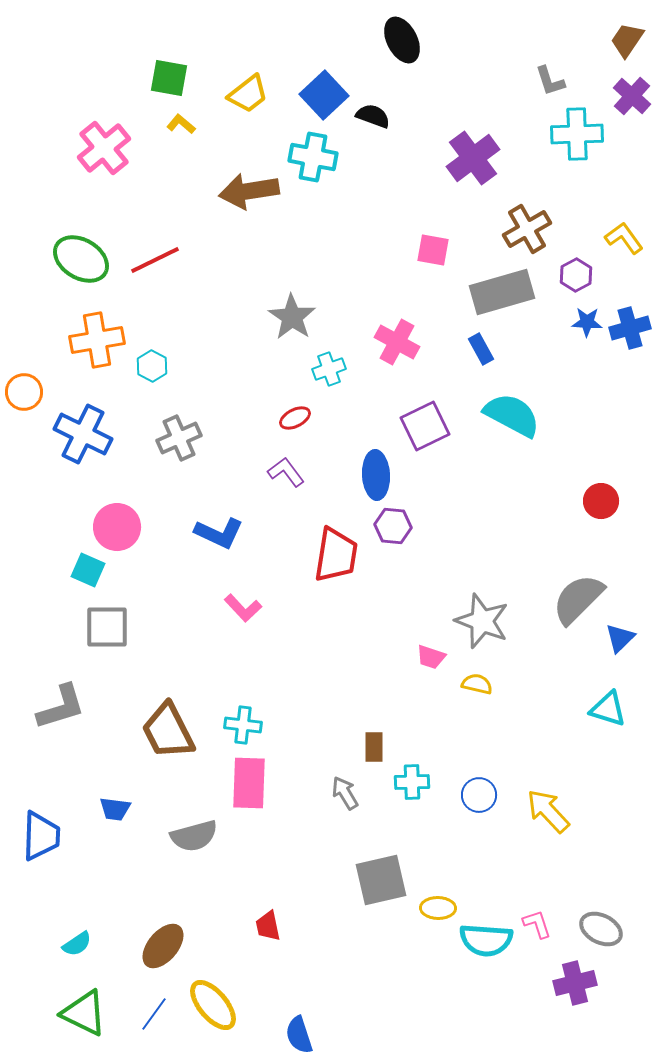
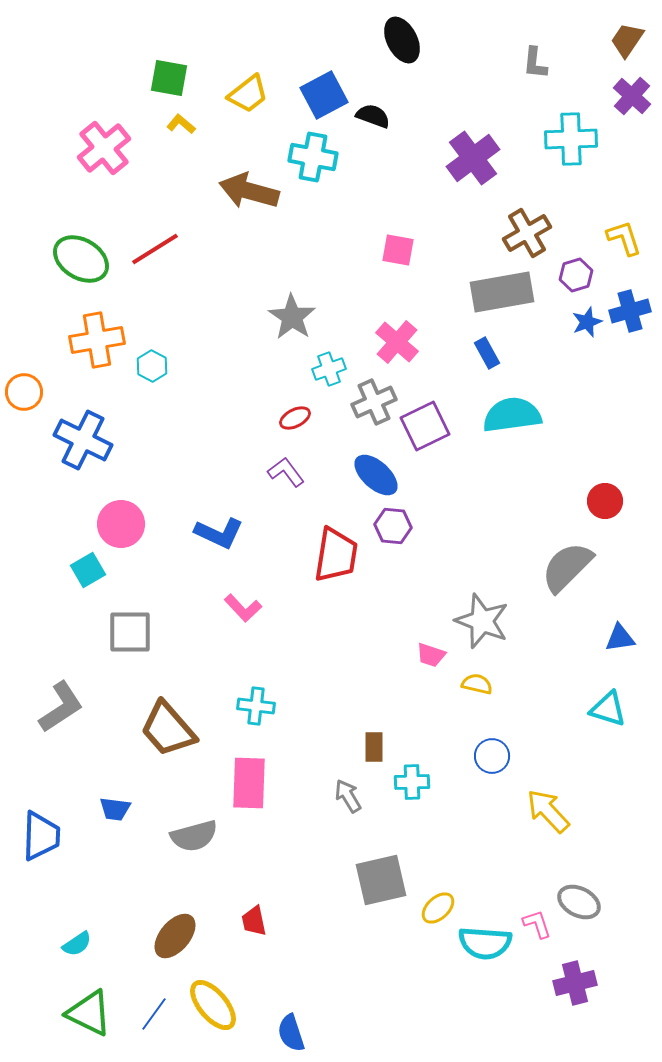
gray L-shape at (550, 81): moved 15 px left, 18 px up; rotated 24 degrees clockwise
blue square at (324, 95): rotated 15 degrees clockwise
cyan cross at (577, 134): moved 6 px left, 5 px down
brown arrow at (249, 191): rotated 24 degrees clockwise
brown cross at (527, 229): moved 4 px down
yellow L-shape at (624, 238): rotated 18 degrees clockwise
pink square at (433, 250): moved 35 px left
red line at (155, 260): moved 11 px up; rotated 6 degrees counterclockwise
purple hexagon at (576, 275): rotated 12 degrees clockwise
gray rectangle at (502, 292): rotated 6 degrees clockwise
blue star at (587, 322): rotated 24 degrees counterclockwise
blue cross at (630, 328): moved 17 px up
pink cross at (397, 342): rotated 12 degrees clockwise
blue rectangle at (481, 349): moved 6 px right, 4 px down
cyan semicircle at (512, 415): rotated 36 degrees counterclockwise
blue cross at (83, 434): moved 6 px down
gray cross at (179, 438): moved 195 px right, 36 px up
blue ellipse at (376, 475): rotated 45 degrees counterclockwise
red circle at (601, 501): moved 4 px right
pink circle at (117, 527): moved 4 px right, 3 px up
cyan square at (88, 570): rotated 36 degrees clockwise
gray semicircle at (578, 599): moved 11 px left, 32 px up
gray square at (107, 627): moved 23 px right, 5 px down
blue triangle at (620, 638): rotated 36 degrees clockwise
pink trapezoid at (431, 657): moved 2 px up
gray L-shape at (61, 707): rotated 16 degrees counterclockwise
cyan cross at (243, 725): moved 13 px right, 19 px up
brown trapezoid at (168, 731): moved 2 px up; rotated 14 degrees counterclockwise
gray arrow at (345, 793): moved 3 px right, 3 px down
blue circle at (479, 795): moved 13 px right, 39 px up
yellow ellipse at (438, 908): rotated 44 degrees counterclockwise
red trapezoid at (268, 926): moved 14 px left, 5 px up
gray ellipse at (601, 929): moved 22 px left, 27 px up
cyan semicircle at (486, 940): moved 1 px left, 3 px down
brown ellipse at (163, 946): moved 12 px right, 10 px up
green triangle at (84, 1013): moved 5 px right
blue semicircle at (299, 1035): moved 8 px left, 2 px up
